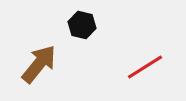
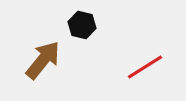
brown arrow: moved 4 px right, 4 px up
